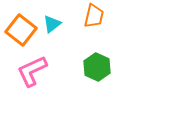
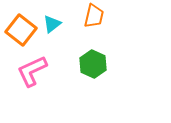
green hexagon: moved 4 px left, 3 px up
